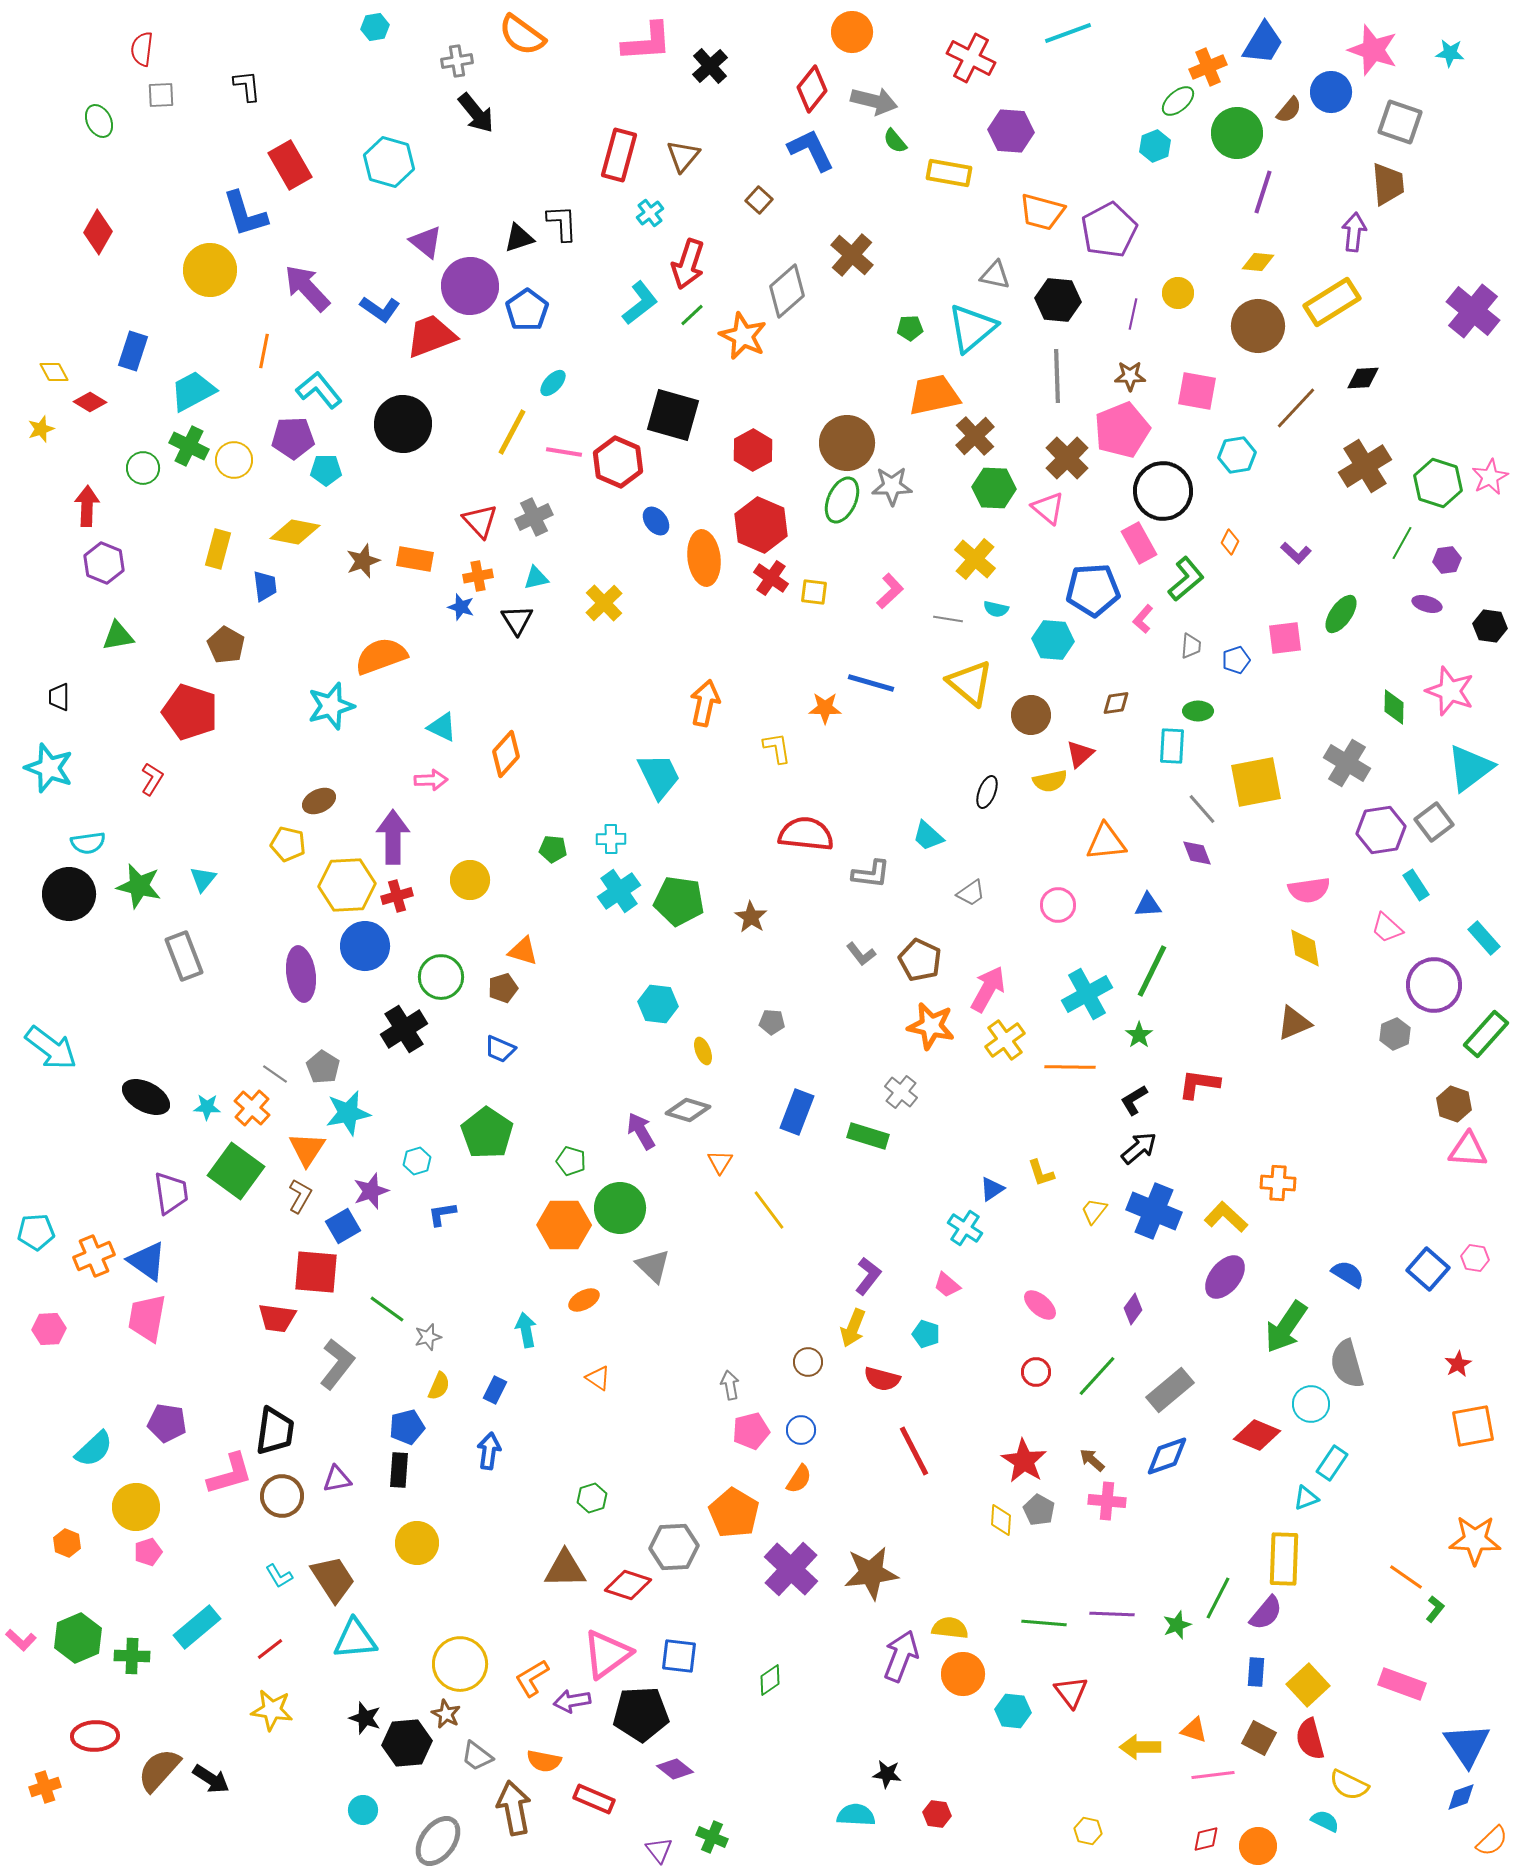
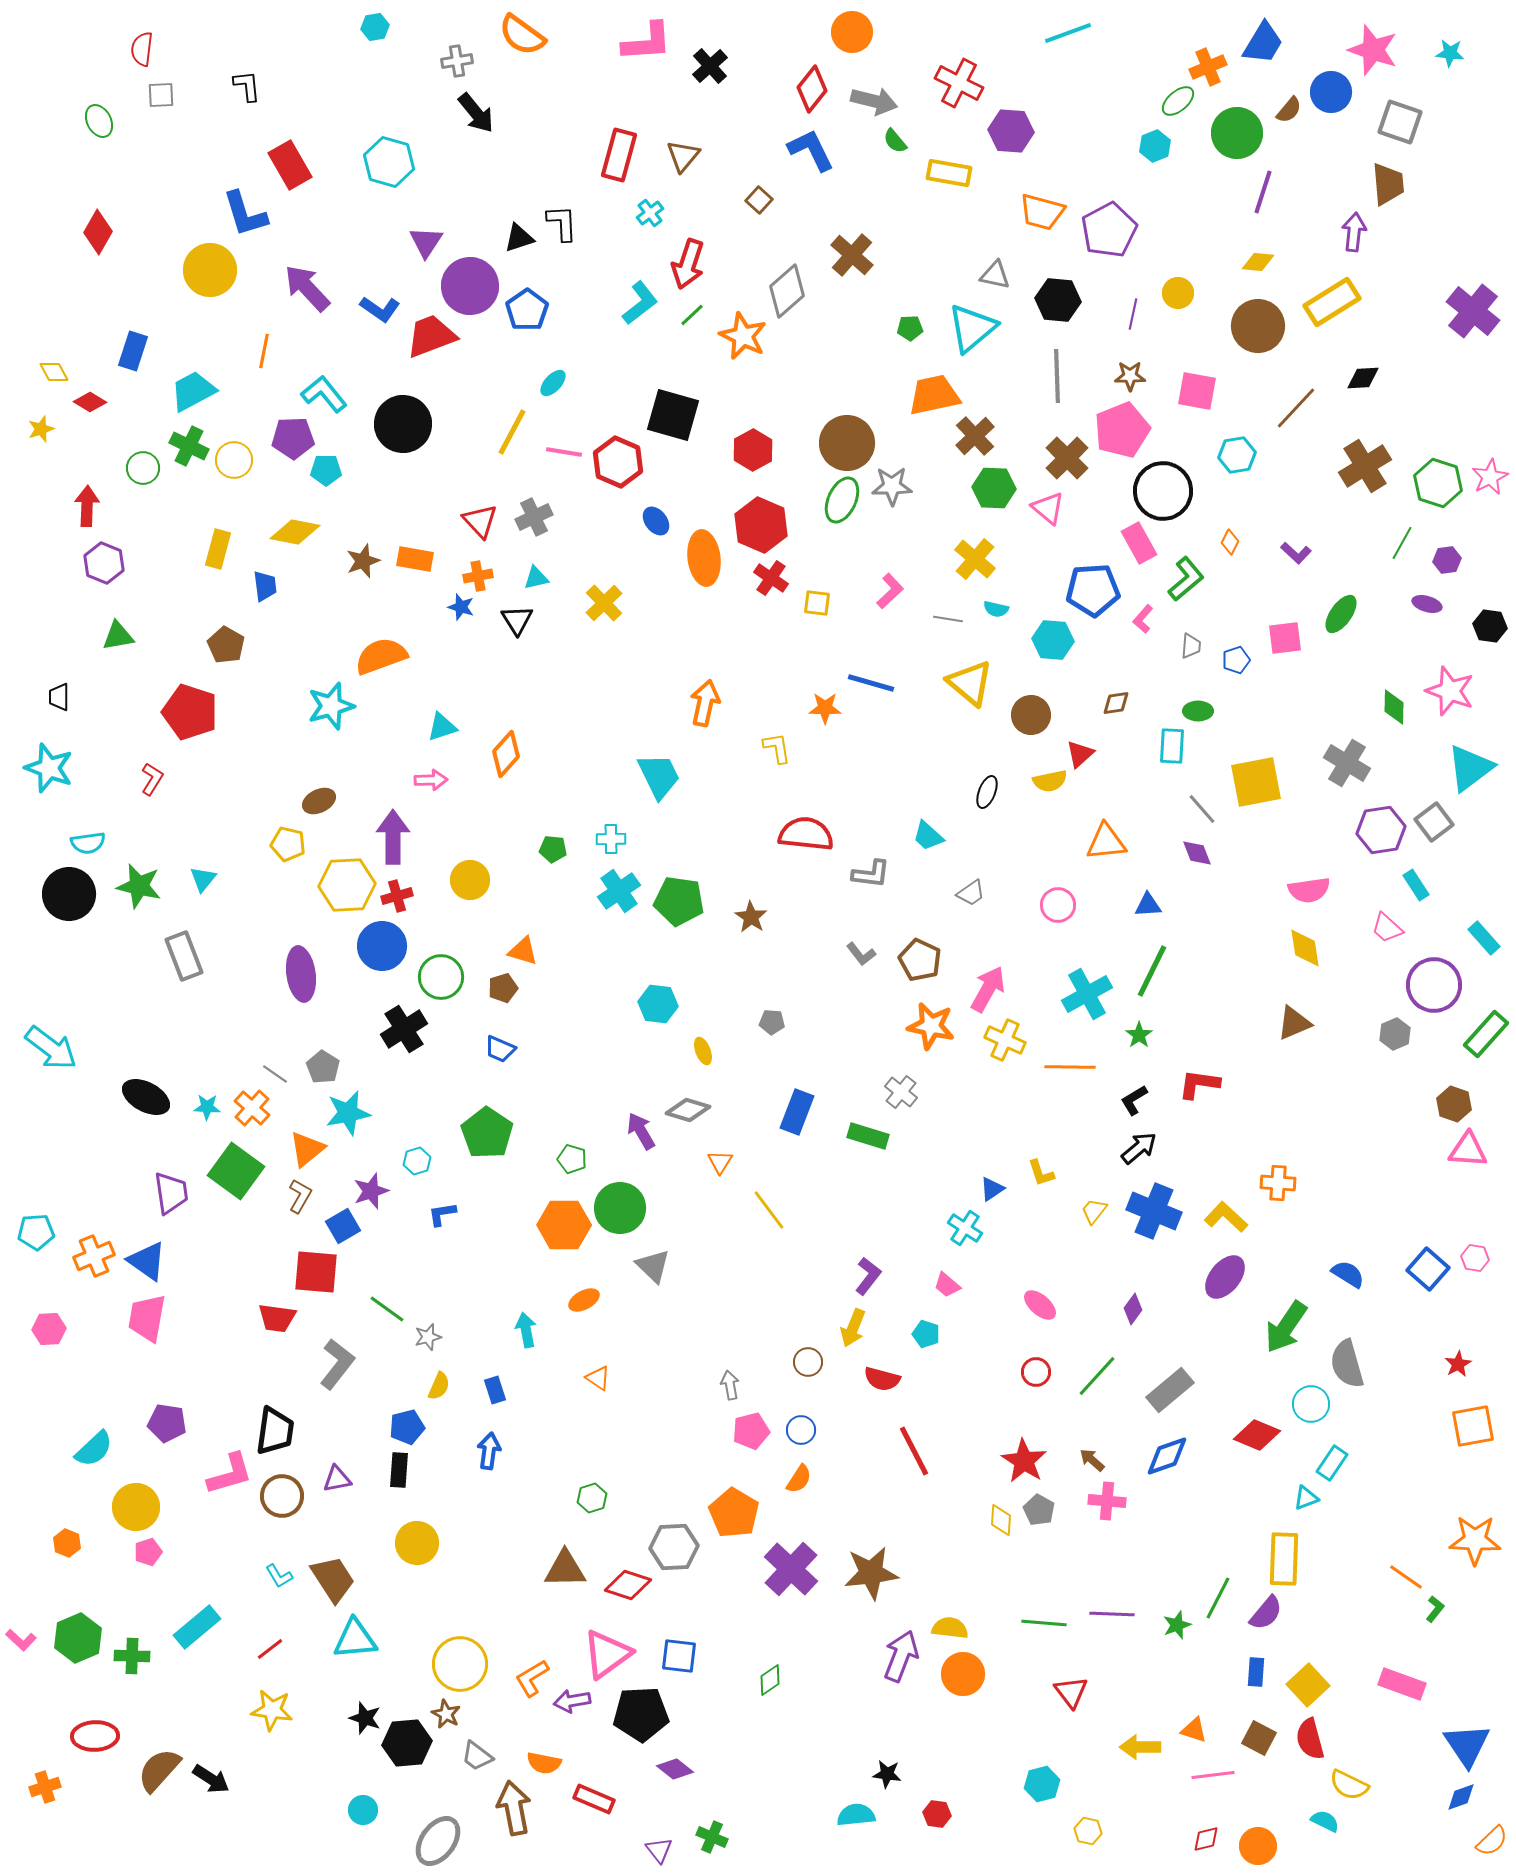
red cross at (971, 58): moved 12 px left, 25 px down
purple triangle at (426, 242): rotated 24 degrees clockwise
cyan L-shape at (319, 390): moved 5 px right, 4 px down
yellow square at (814, 592): moved 3 px right, 11 px down
cyan triangle at (442, 727): rotated 44 degrees counterclockwise
blue circle at (365, 946): moved 17 px right
yellow cross at (1005, 1040): rotated 30 degrees counterclockwise
orange triangle at (307, 1149): rotated 18 degrees clockwise
green pentagon at (571, 1161): moved 1 px right, 2 px up
blue rectangle at (495, 1390): rotated 44 degrees counterclockwise
cyan hexagon at (1013, 1711): moved 29 px right, 73 px down; rotated 20 degrees counterclockwise
orange semicircle at (544, 1761): moved 2 px down
cyan semicircle at (856, 1815): rotated 9 degrees counterclockwise
